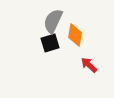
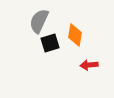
gray semicircle: moved 14 px left
red arrow: rotated 48 degrees counterclockwise
